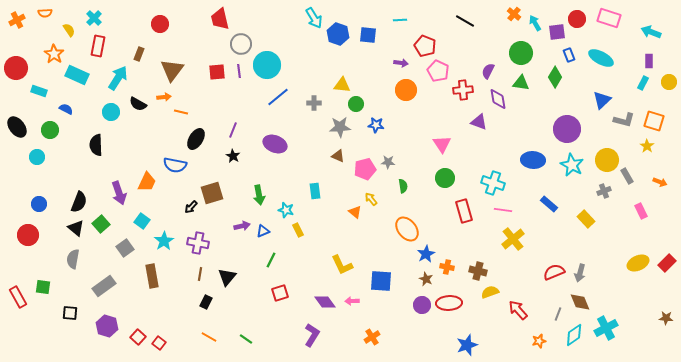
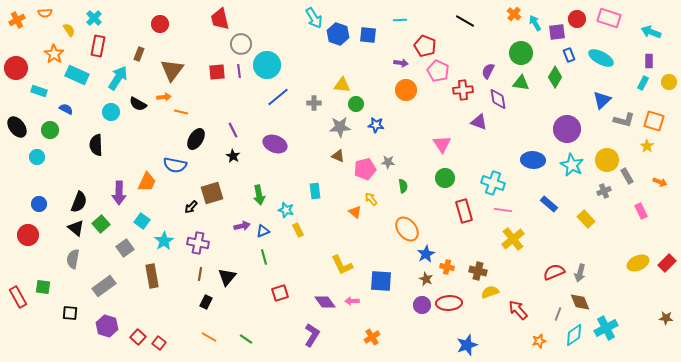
purple line at (233, 130): rotated 49 degrees counterclockwise
purple arrow at (119, 193): rotated 20 degrees clockwise
green line at (271, 260): moved 7 px left, 3 px up; rotated 42 degrees counterclockwise
